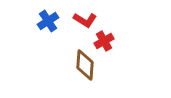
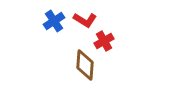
blue cross: moved 6 px right
